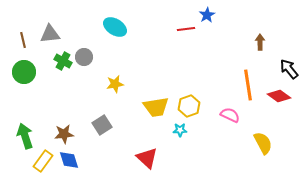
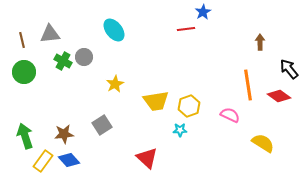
blue star: moved 4 px left, 3 px up
cyan ellipse: moved 1 px left, 3 px down; rotated 20 degrees clockwise
brown line: moved 1 px left
yellow star: rotated 18 degrees counterclockwise
yellow trapezoid: moved 6 px up
yellow semicircle: rotated 30 degrees counterclockwise
blue diamond: rotated 25 degrees counterclockwise
